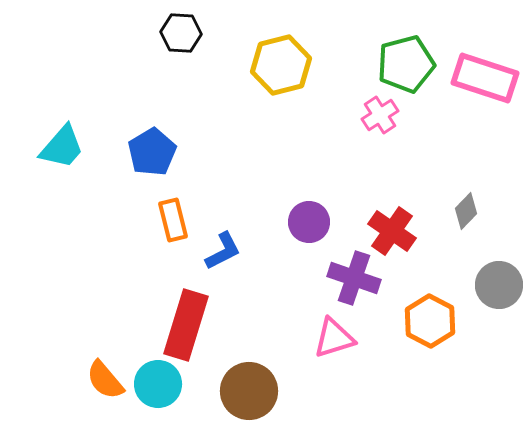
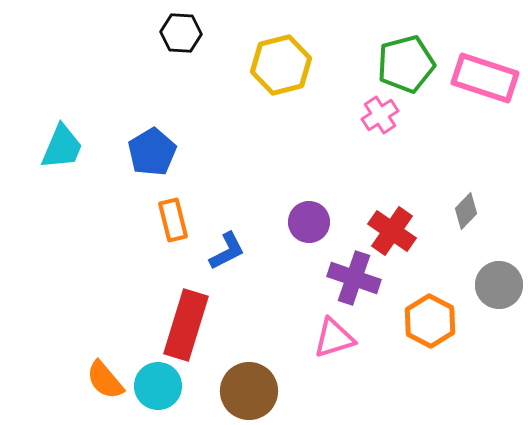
cyan trapezoid: rotated 18 degrees counterclockwise
blue L-shape: moved 4 px right
cyan circle: moved 2 px down
